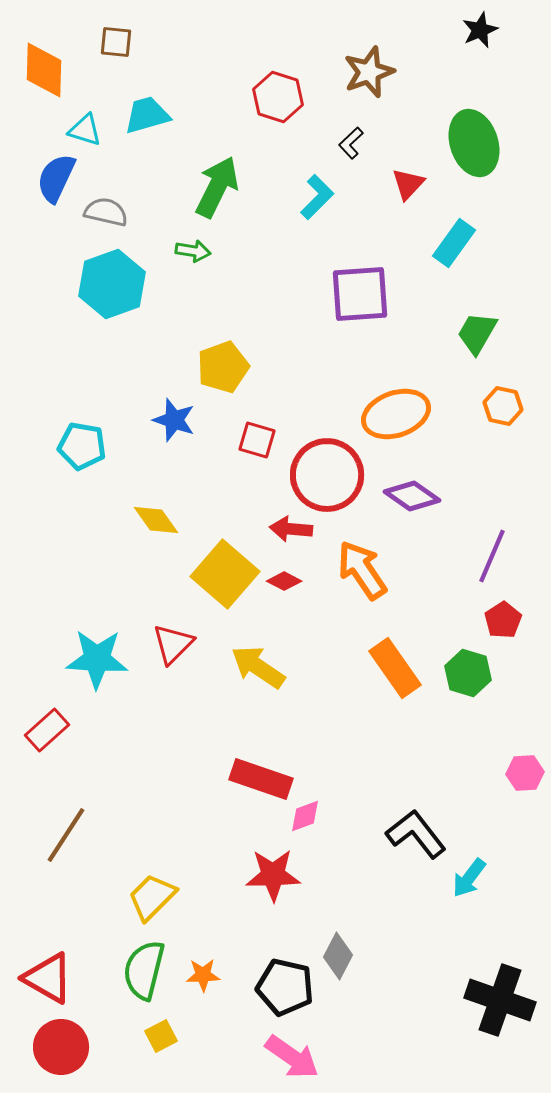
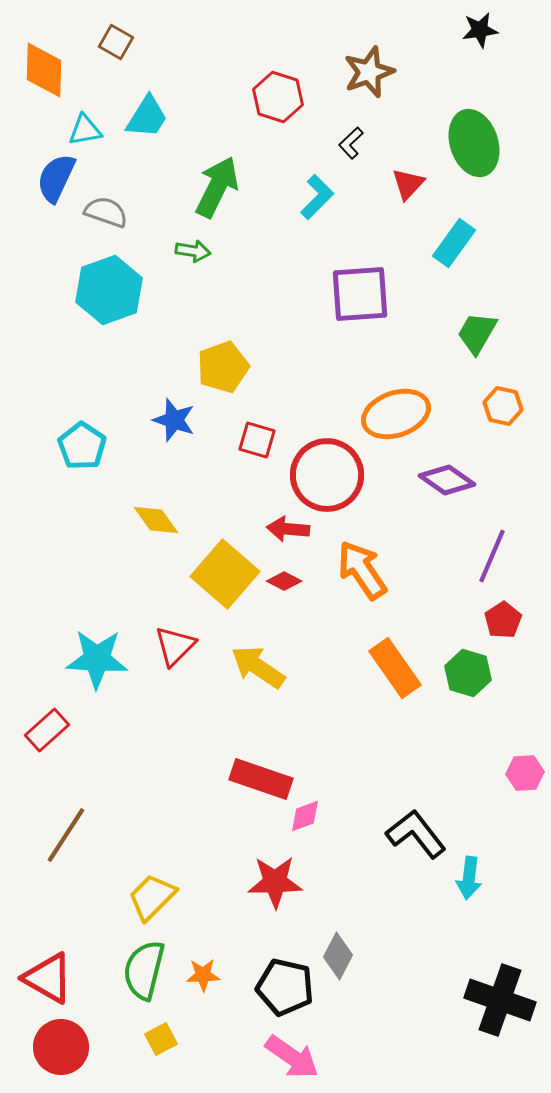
black star at (480, 30): rotated 15 degrees clockwise
brown square at (116, 42): rotated 24 degrees clockwise
cyan trapezoid at (147, 115): moved 2 px down; rotated 138 degrees clockwise
cyan triangle at (85, 130): rotated 27 degrees counterclockwise
gray semicircle at (106, 212): rotated 6 degrees clockwise
cyan hexagon at (112, 284): moved 3 px left, 6 px down
cyan pentagon at (82, 446): rotated 24 degrees clockwise
purple diamond at (412, 496): moved 35 px right, 16 px up
red arrow at (291, 529): moved 3 px left
red triangle at (173, 644): moved 2 px right, 2 px down
red star at (273, 875): moved 2 px right, 7 px down
cyan arrow at (469, 878): rotated 30 degrees counterclockwise
yellow square at (161, 1036): moved 3 px down
